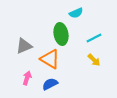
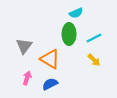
green ellipse: moved 8 px right; rotated 10 degrees clockwise
gray triangle: rotated 30 degrees counterclockwise
